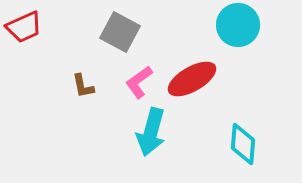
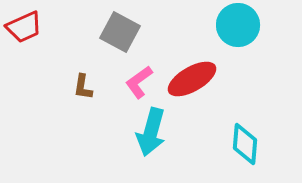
brown L-shape: moved 1 px down; rotated 20 degrees clockwise
cyan diamond: moved 2 px right
